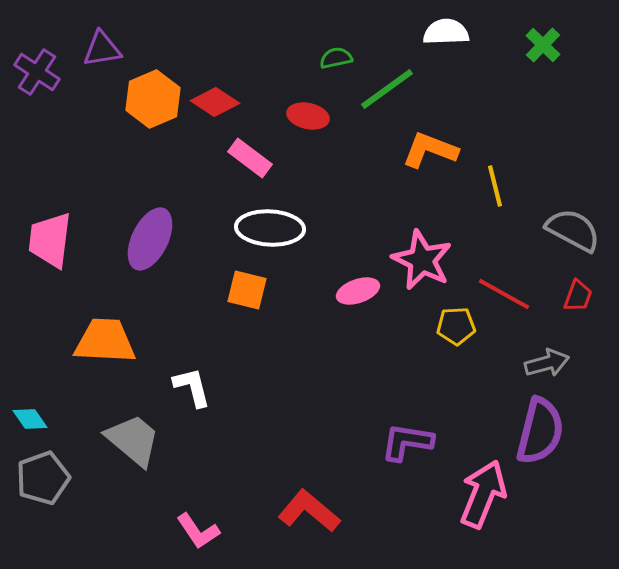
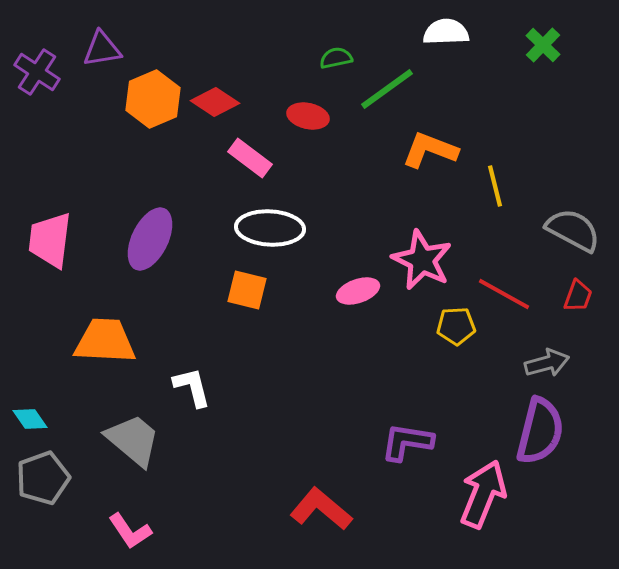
red L-shape: moved 12 px right, 2 px up
pink L-shape: moved 68 px left
